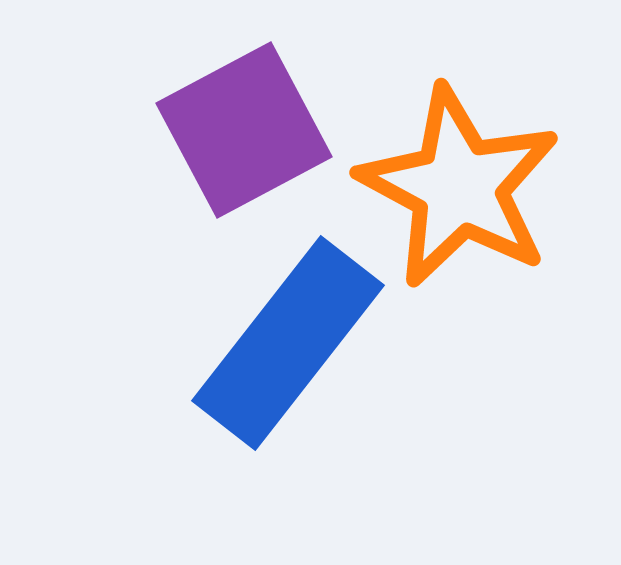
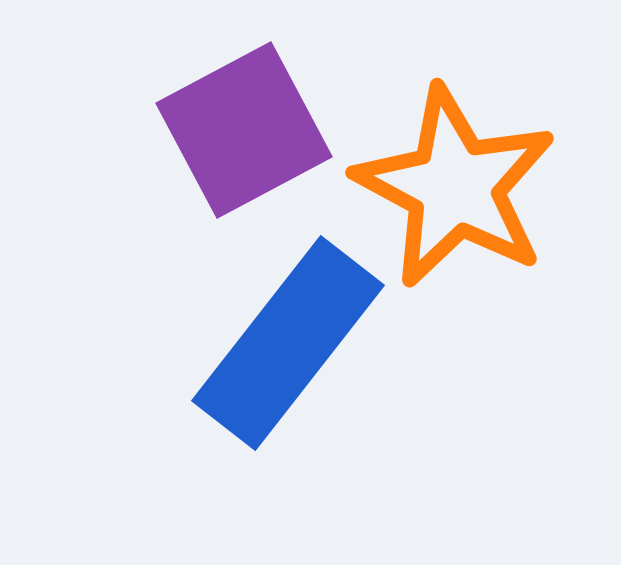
orange star: moved 4 px left
